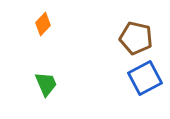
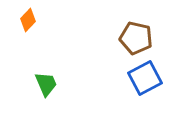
orange diamond: moved 15 px left, 4 px up
